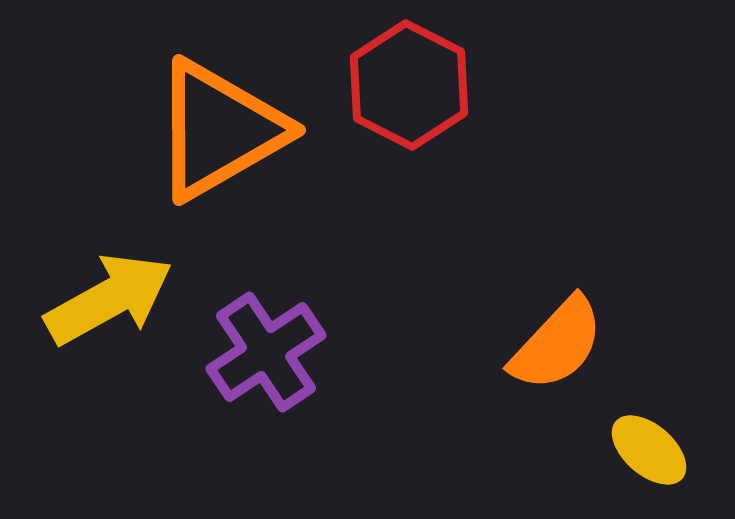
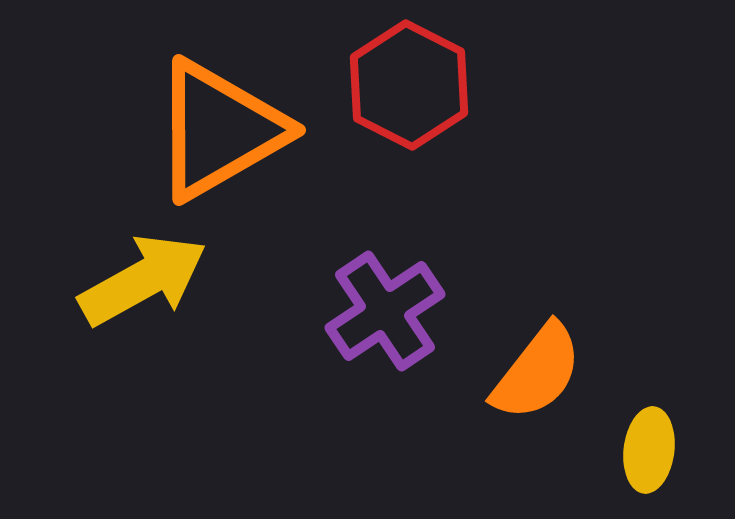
yellow arrow: moved 34 px right, 19 px up
orange semicircle: moved 20 px left, 28 px down; rotated 5 degrees counterclockwise
purple cross: moved 119 px right, 41 px up
yellow ellipse: rotated 56 degrees clockwise
